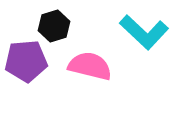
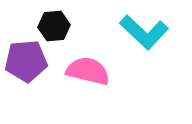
black hexagon: rotated 12 degrees clockwise
pink semicircle: moved 2 px left, 5 px down
